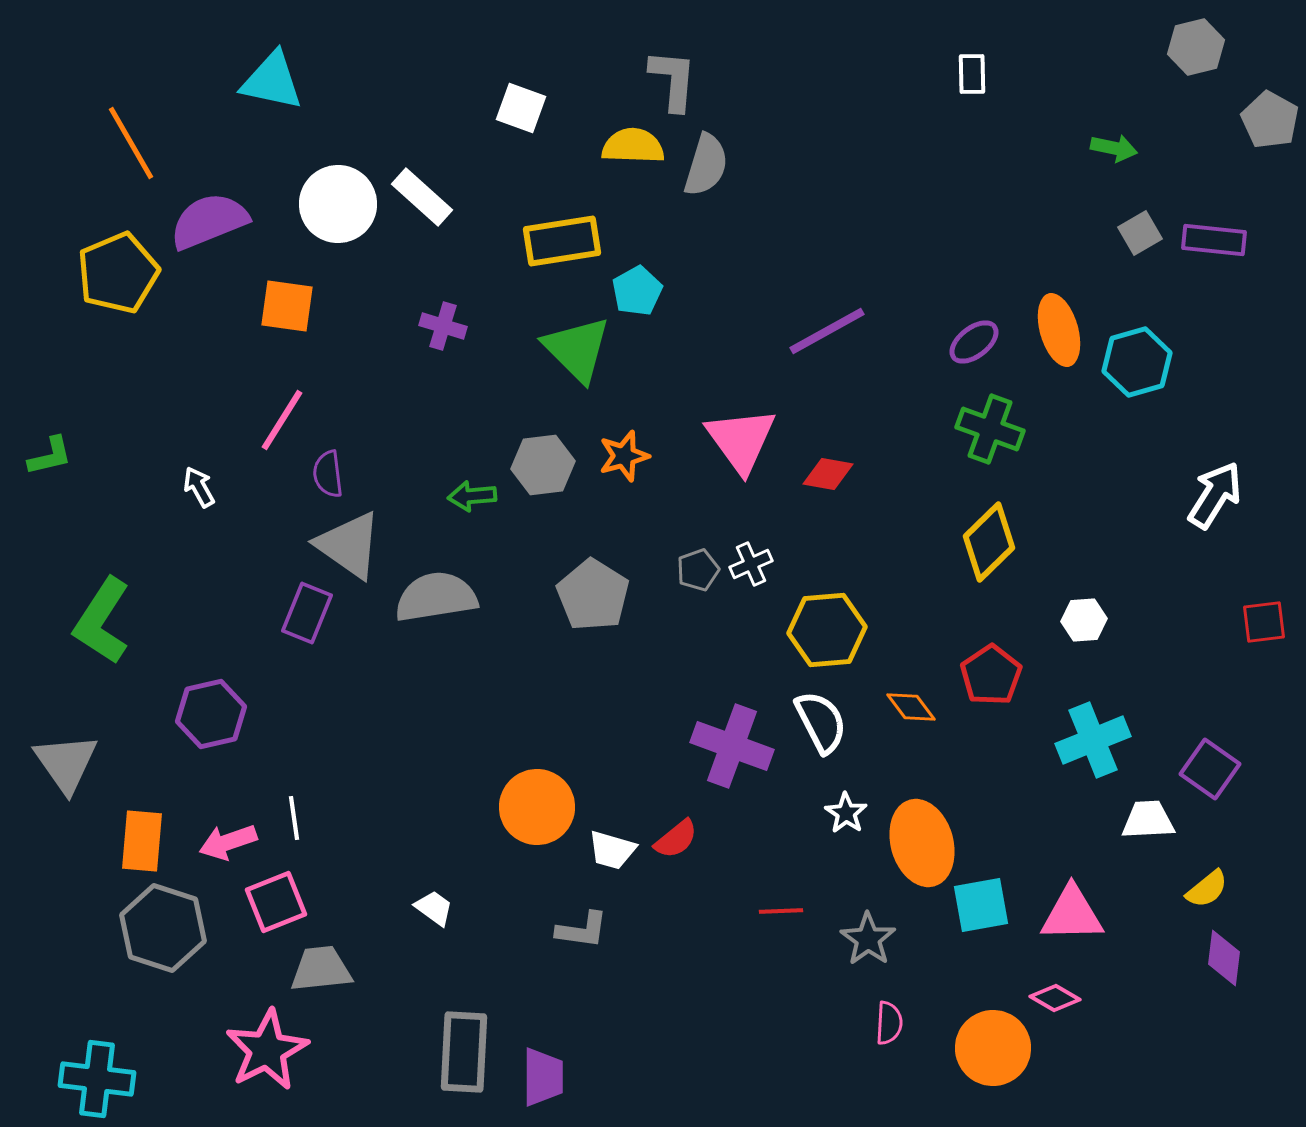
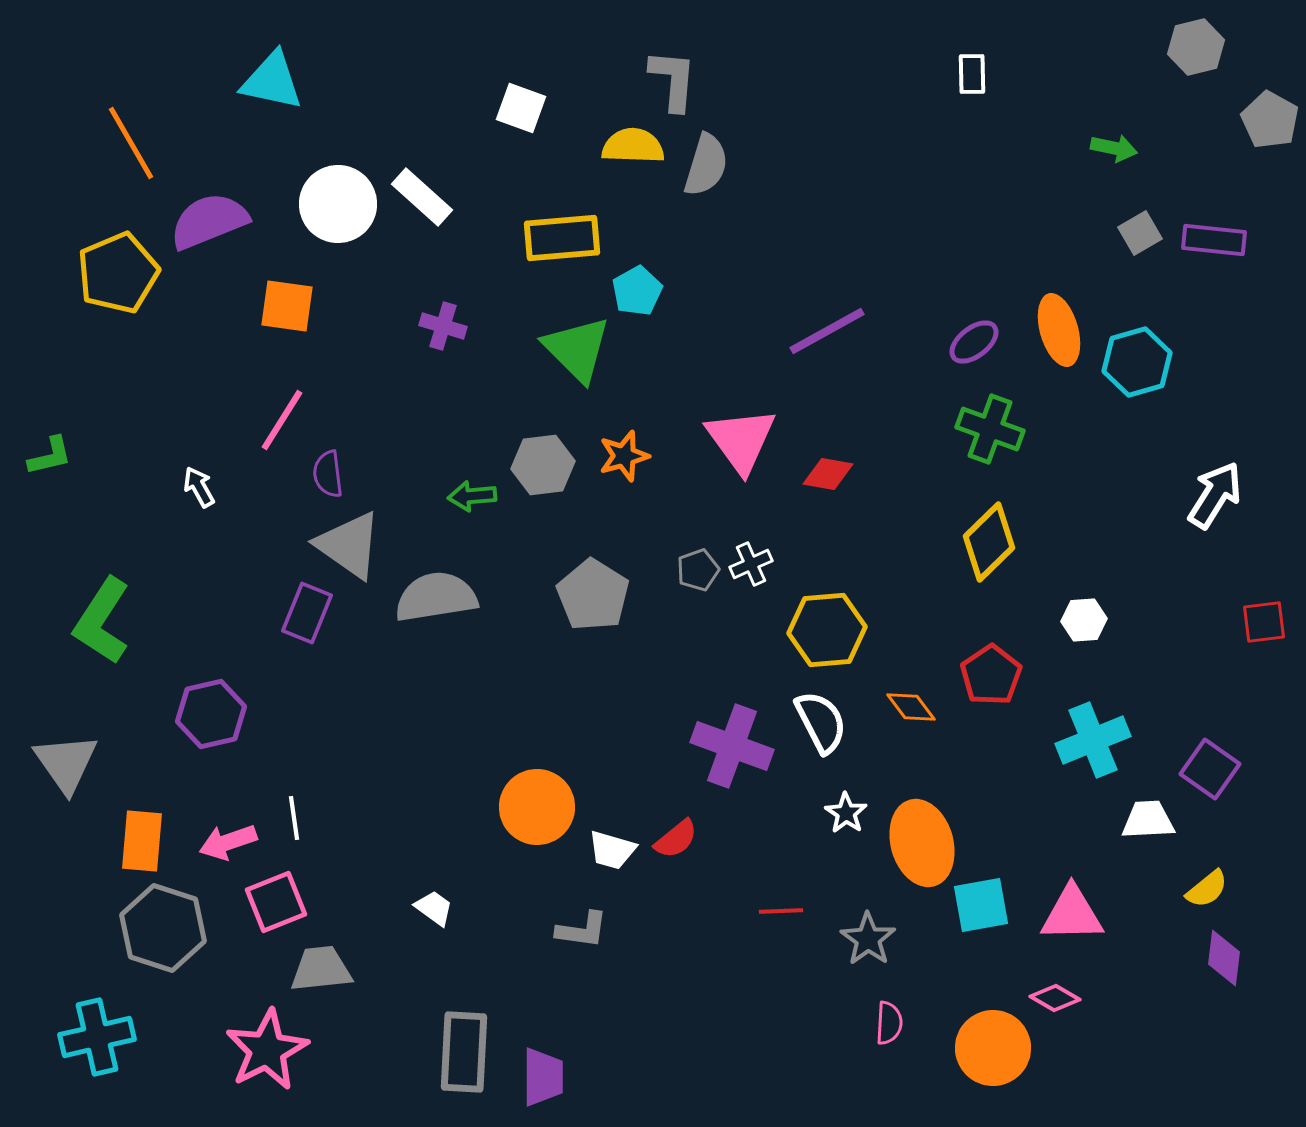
yellow rectangle at (562, 241): moved 3 px up; rotated 4 degrees clockwise
cyan cross at (97, 1079): moved 42 px up; rotated 20 degrees counterclockwise
